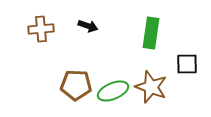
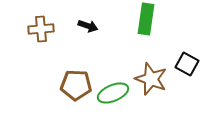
green rectangle: moved 5 px left, 14 px up
black square: rotated 30 degrees clockwise
brown star: moved 8 px up
green ellipse: moved 2 px down
